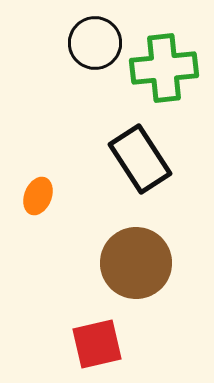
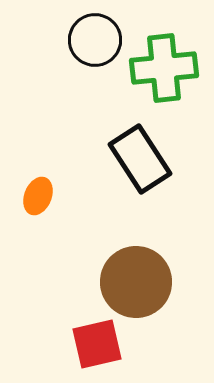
black circle: moved 3 px up
brown circle: moved 19 px down
